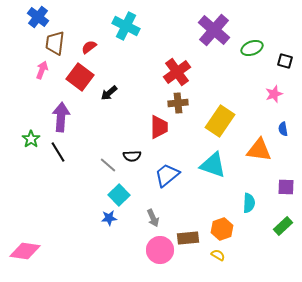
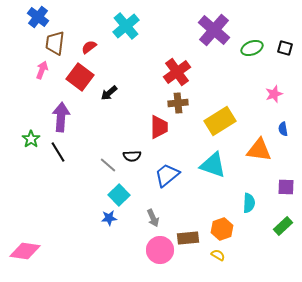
cyan cross: rotated 24 degrees clockwise
black square: moved 13 px up
yellow rectangle: rotated 24 degrees clockwise
